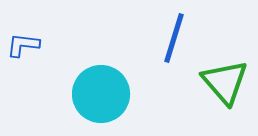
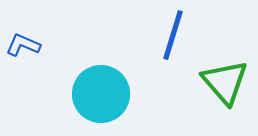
blue line: moved 1 px left, 3 px up
blue L-shape: rotated 16 degrees clockwise
